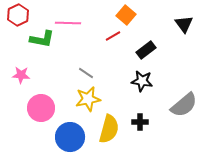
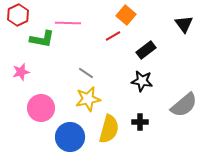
pink star: moved 3 px up; rotated 18 degrees counterclockwise
